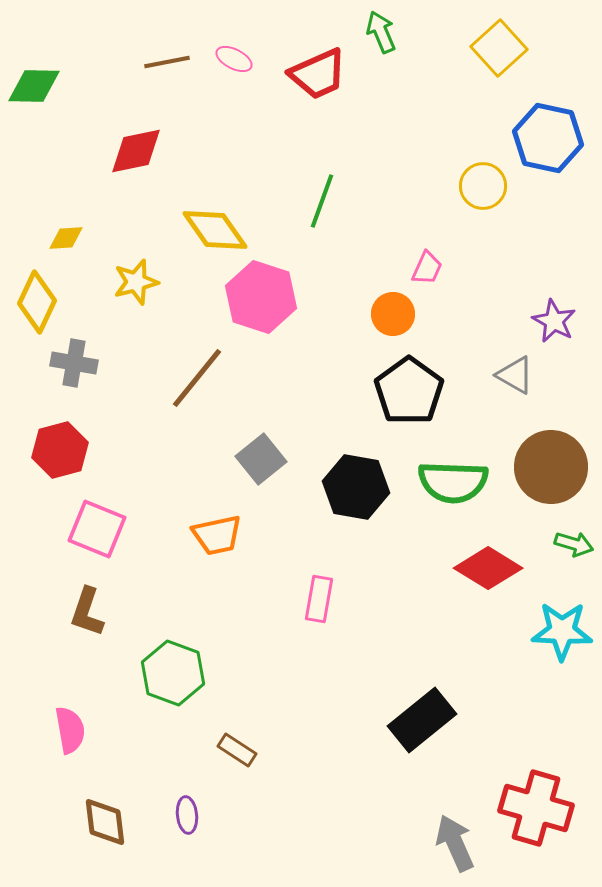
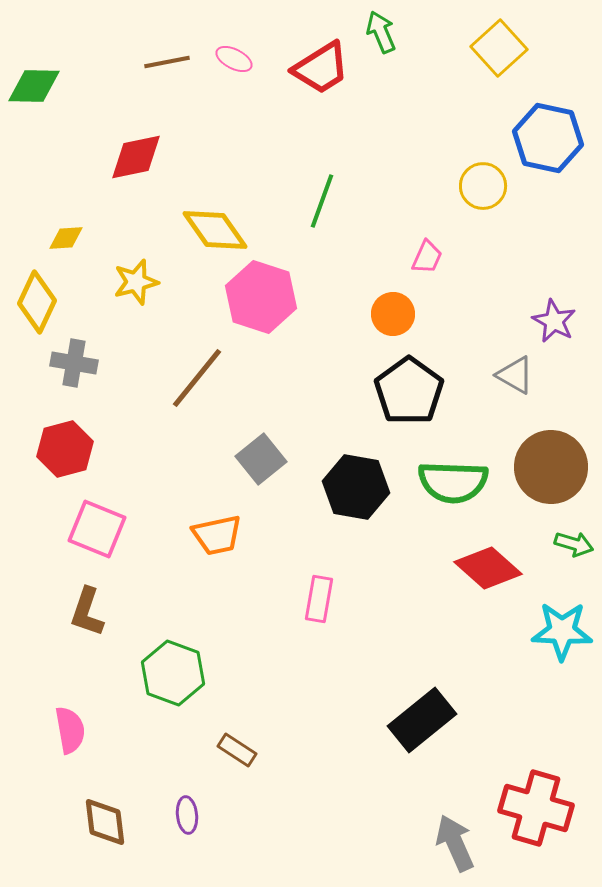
red trapezoid at (318, 74): moved 3 px right, 6 px up; rotated 8 degrees counterclockwise
red diamond at (136, 151): moved 6 px down
pink trapezoid at (427, 268): moved 11 px up
red hexagon at (60, 450): moved 5 px right, 1 px up
red diamond at (488, 568): rotated 10 degrees clockwise
